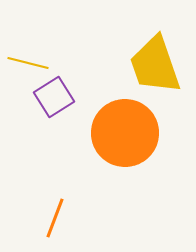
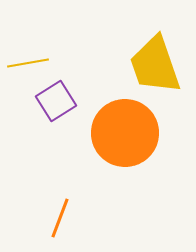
yellow line: rotated 24 degrees counterclockwise
purple square: moved 2 px right, 4 px down
orange line: moved 5 px right
